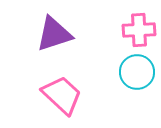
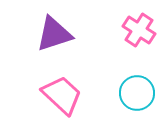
pink cross: rotated 36 degrees clockwise
cyan circle: moved 21 px down
